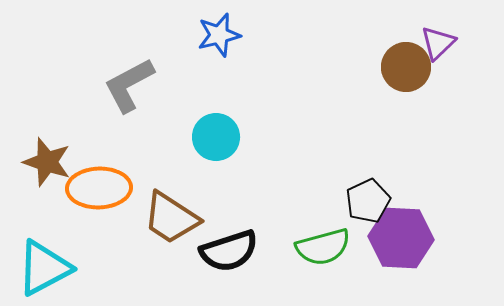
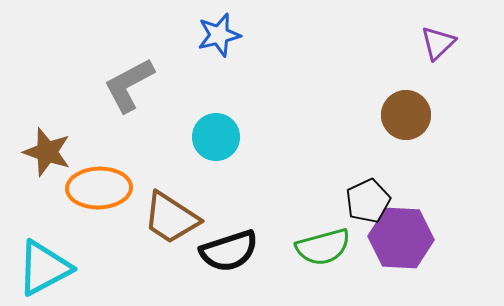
brown circle: moved 48 px down
brown star: moved 10 px up
